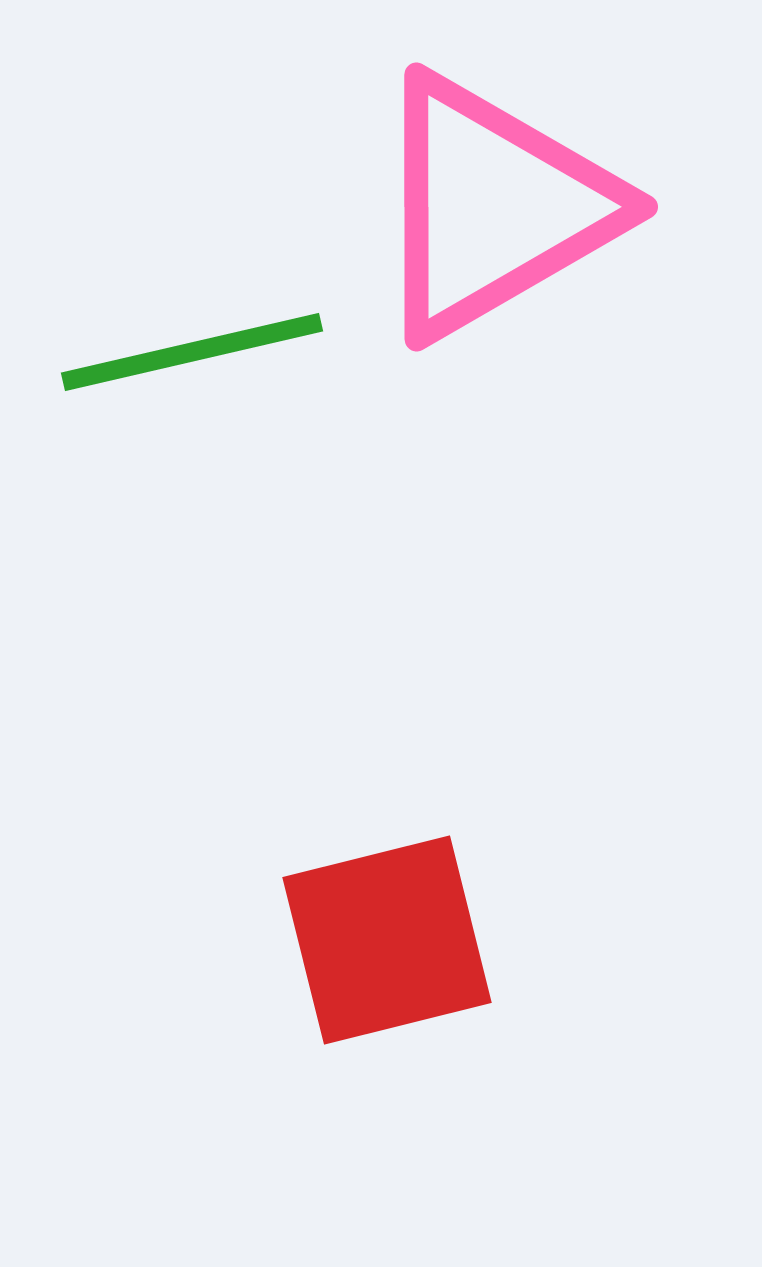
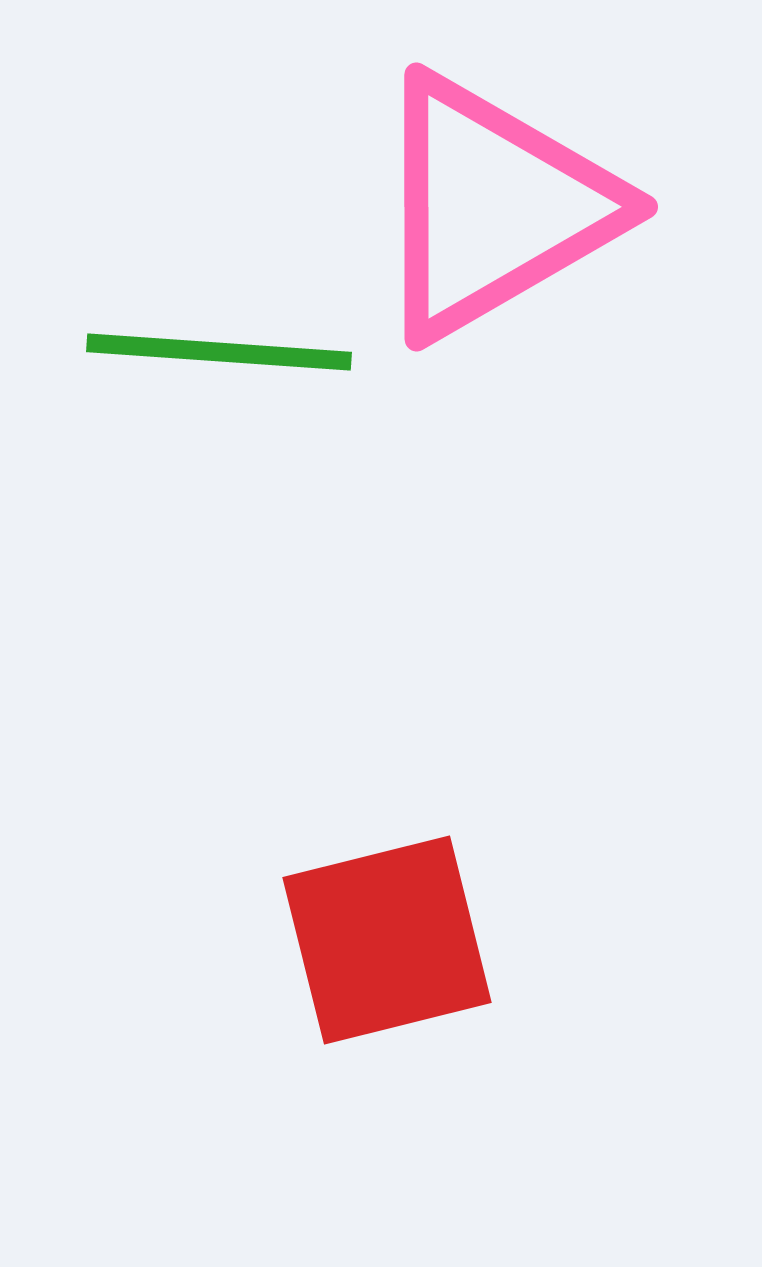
green line: moved 27 px right; rotated 17 degrees clockwise
